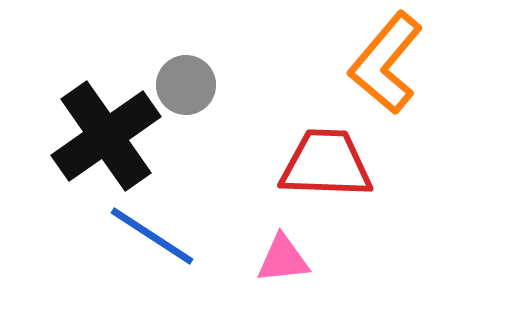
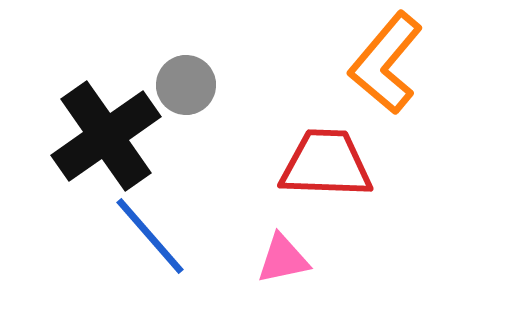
blue line: moved 2 px left; rotated 16 degrees clockwise
pink triangle: rotated 6 degrees counterclockwise
